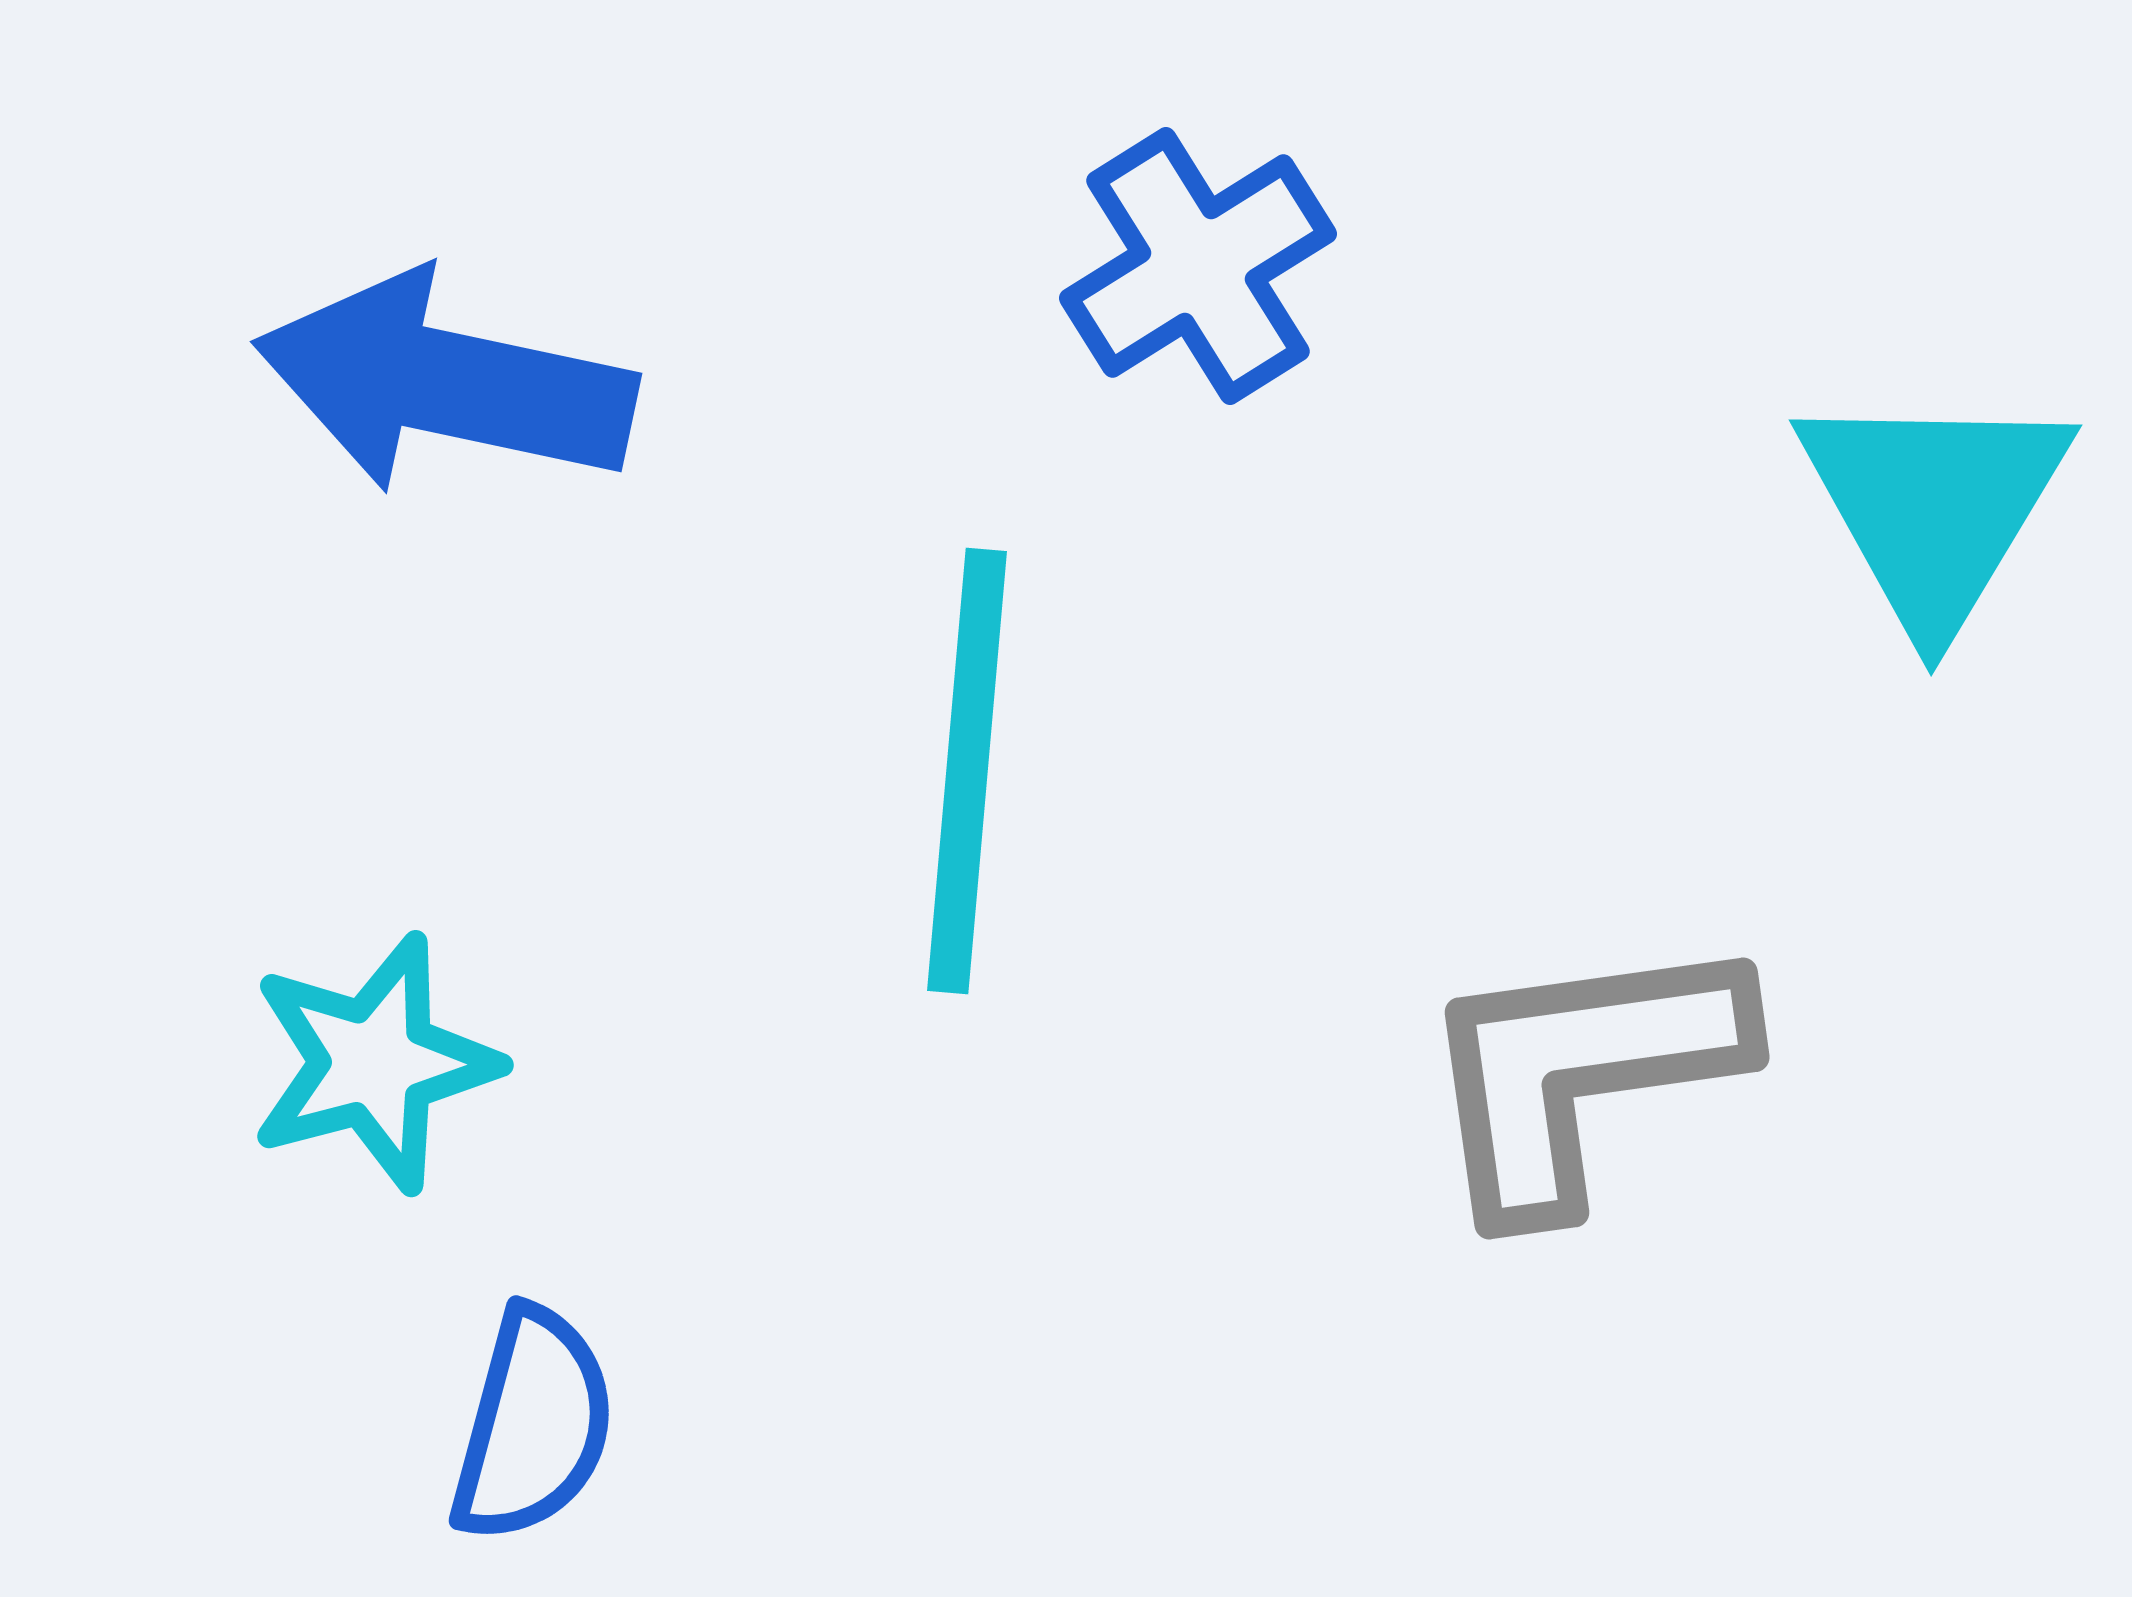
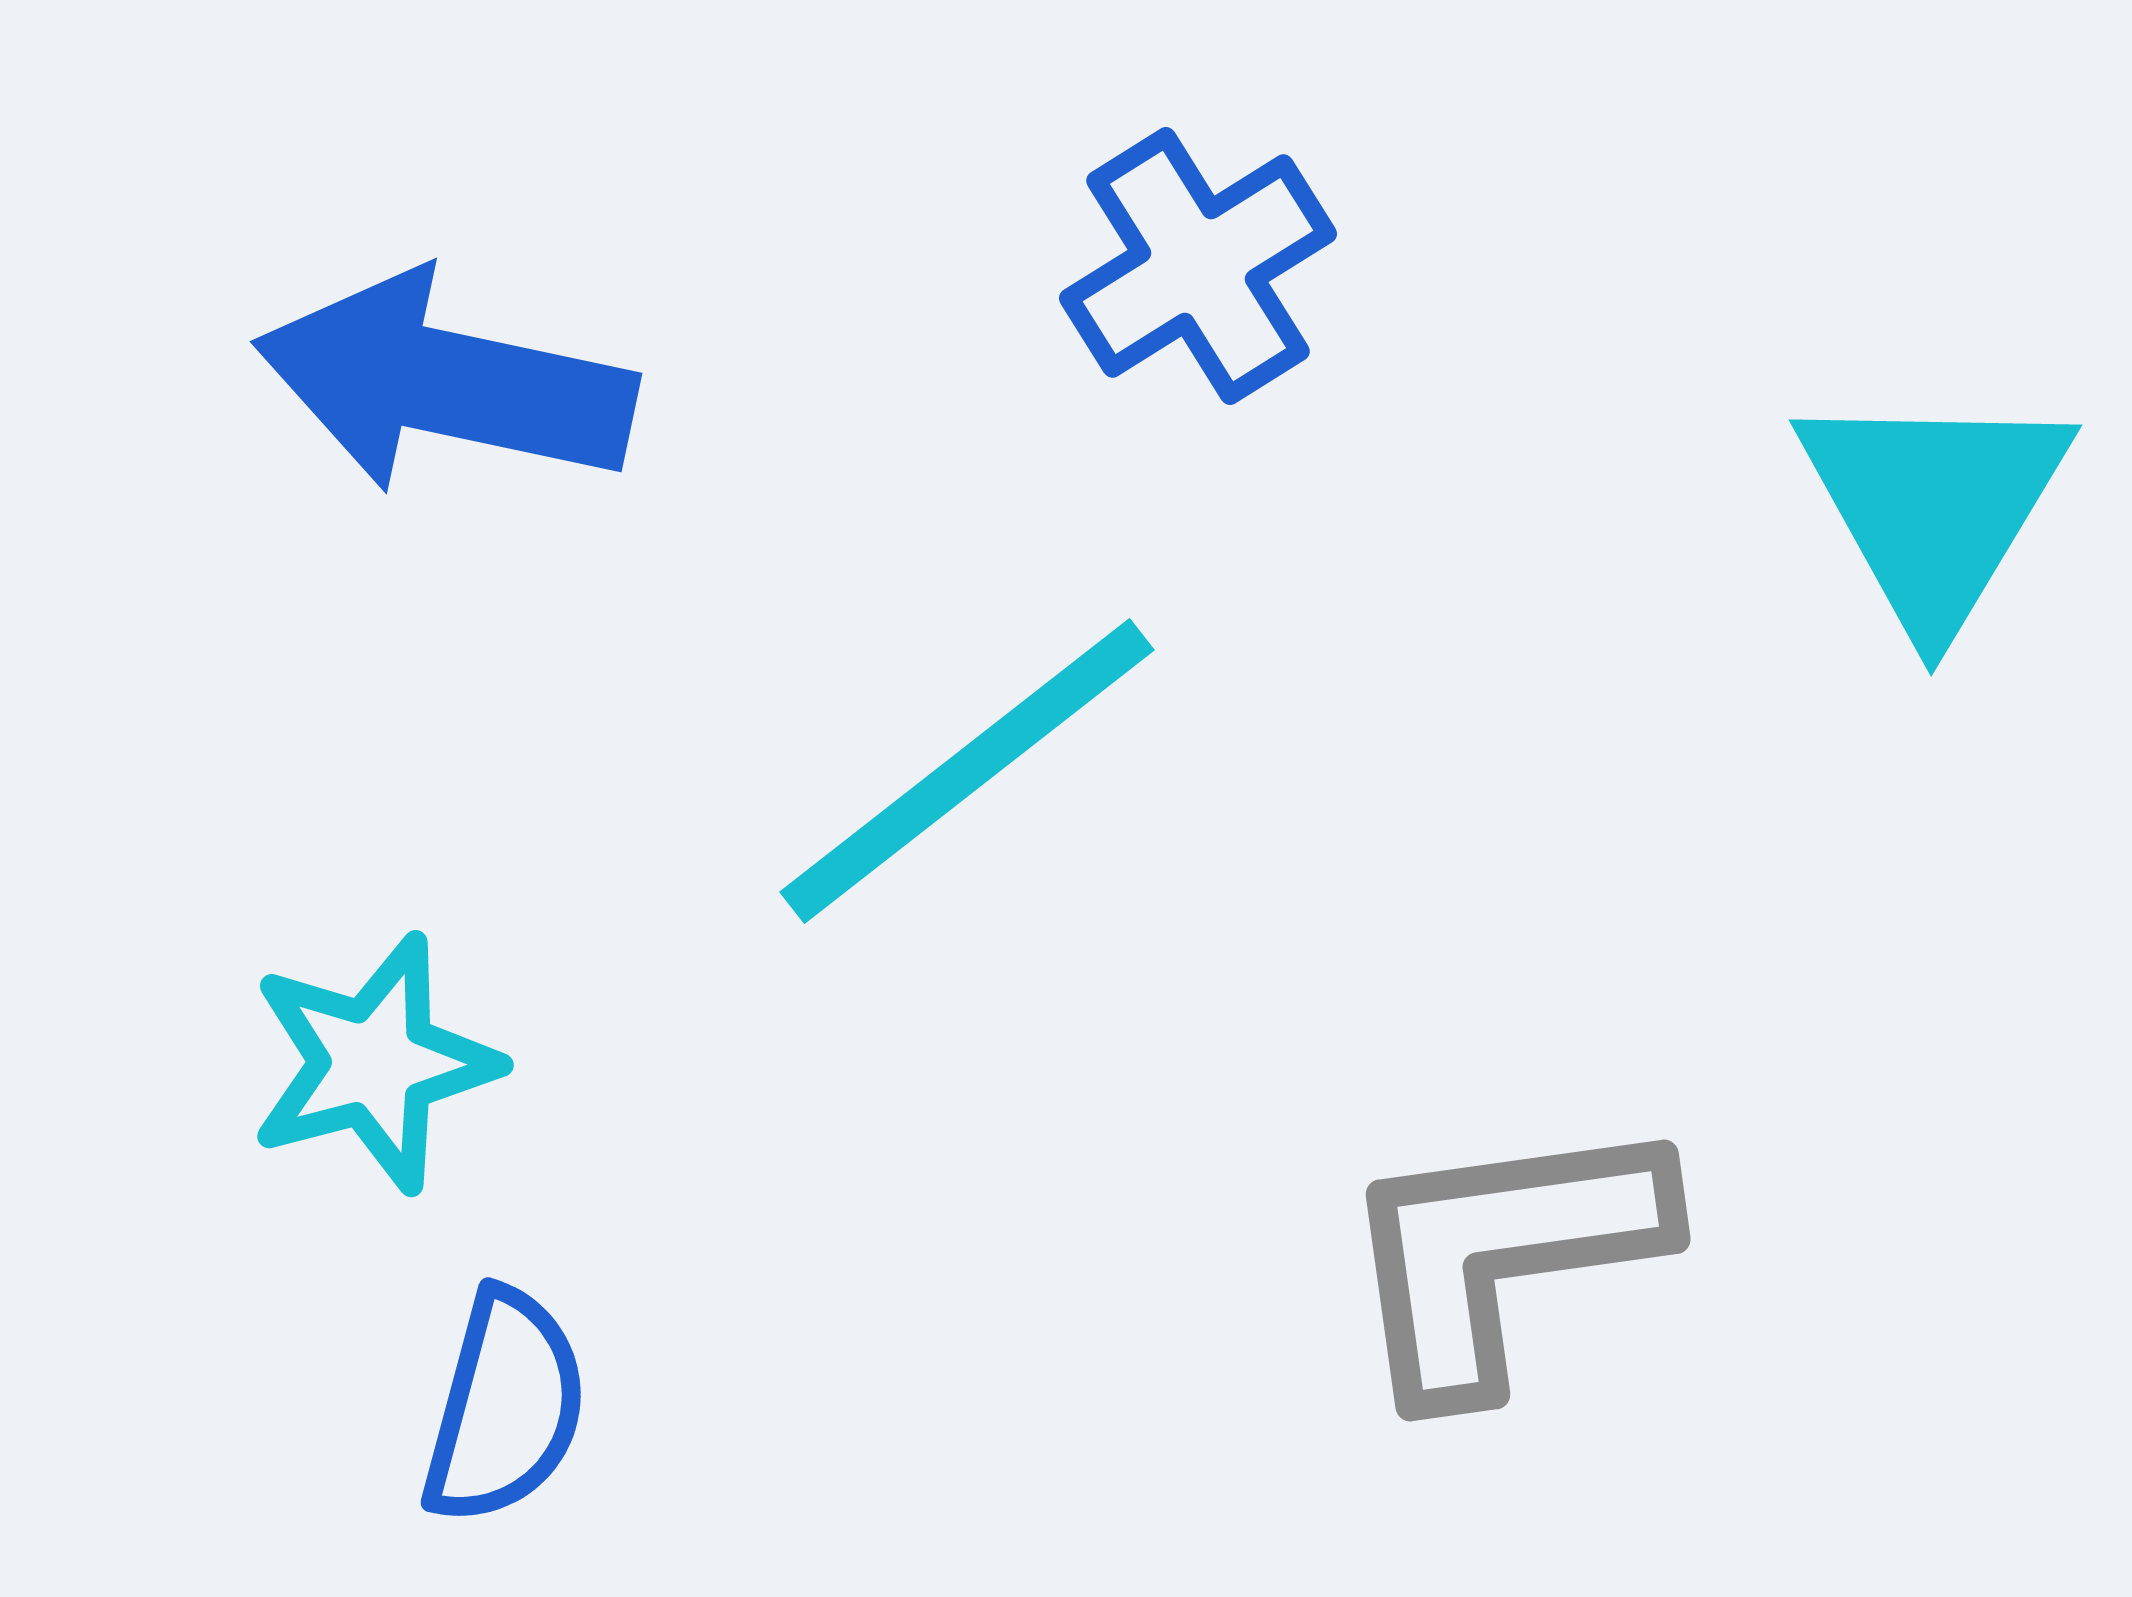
cyan line: rotated 47 degrees clockwise
gray L-shape: moved 79 px left, 182 px down
blue semicircle: moved 28 px left, 18 px up
